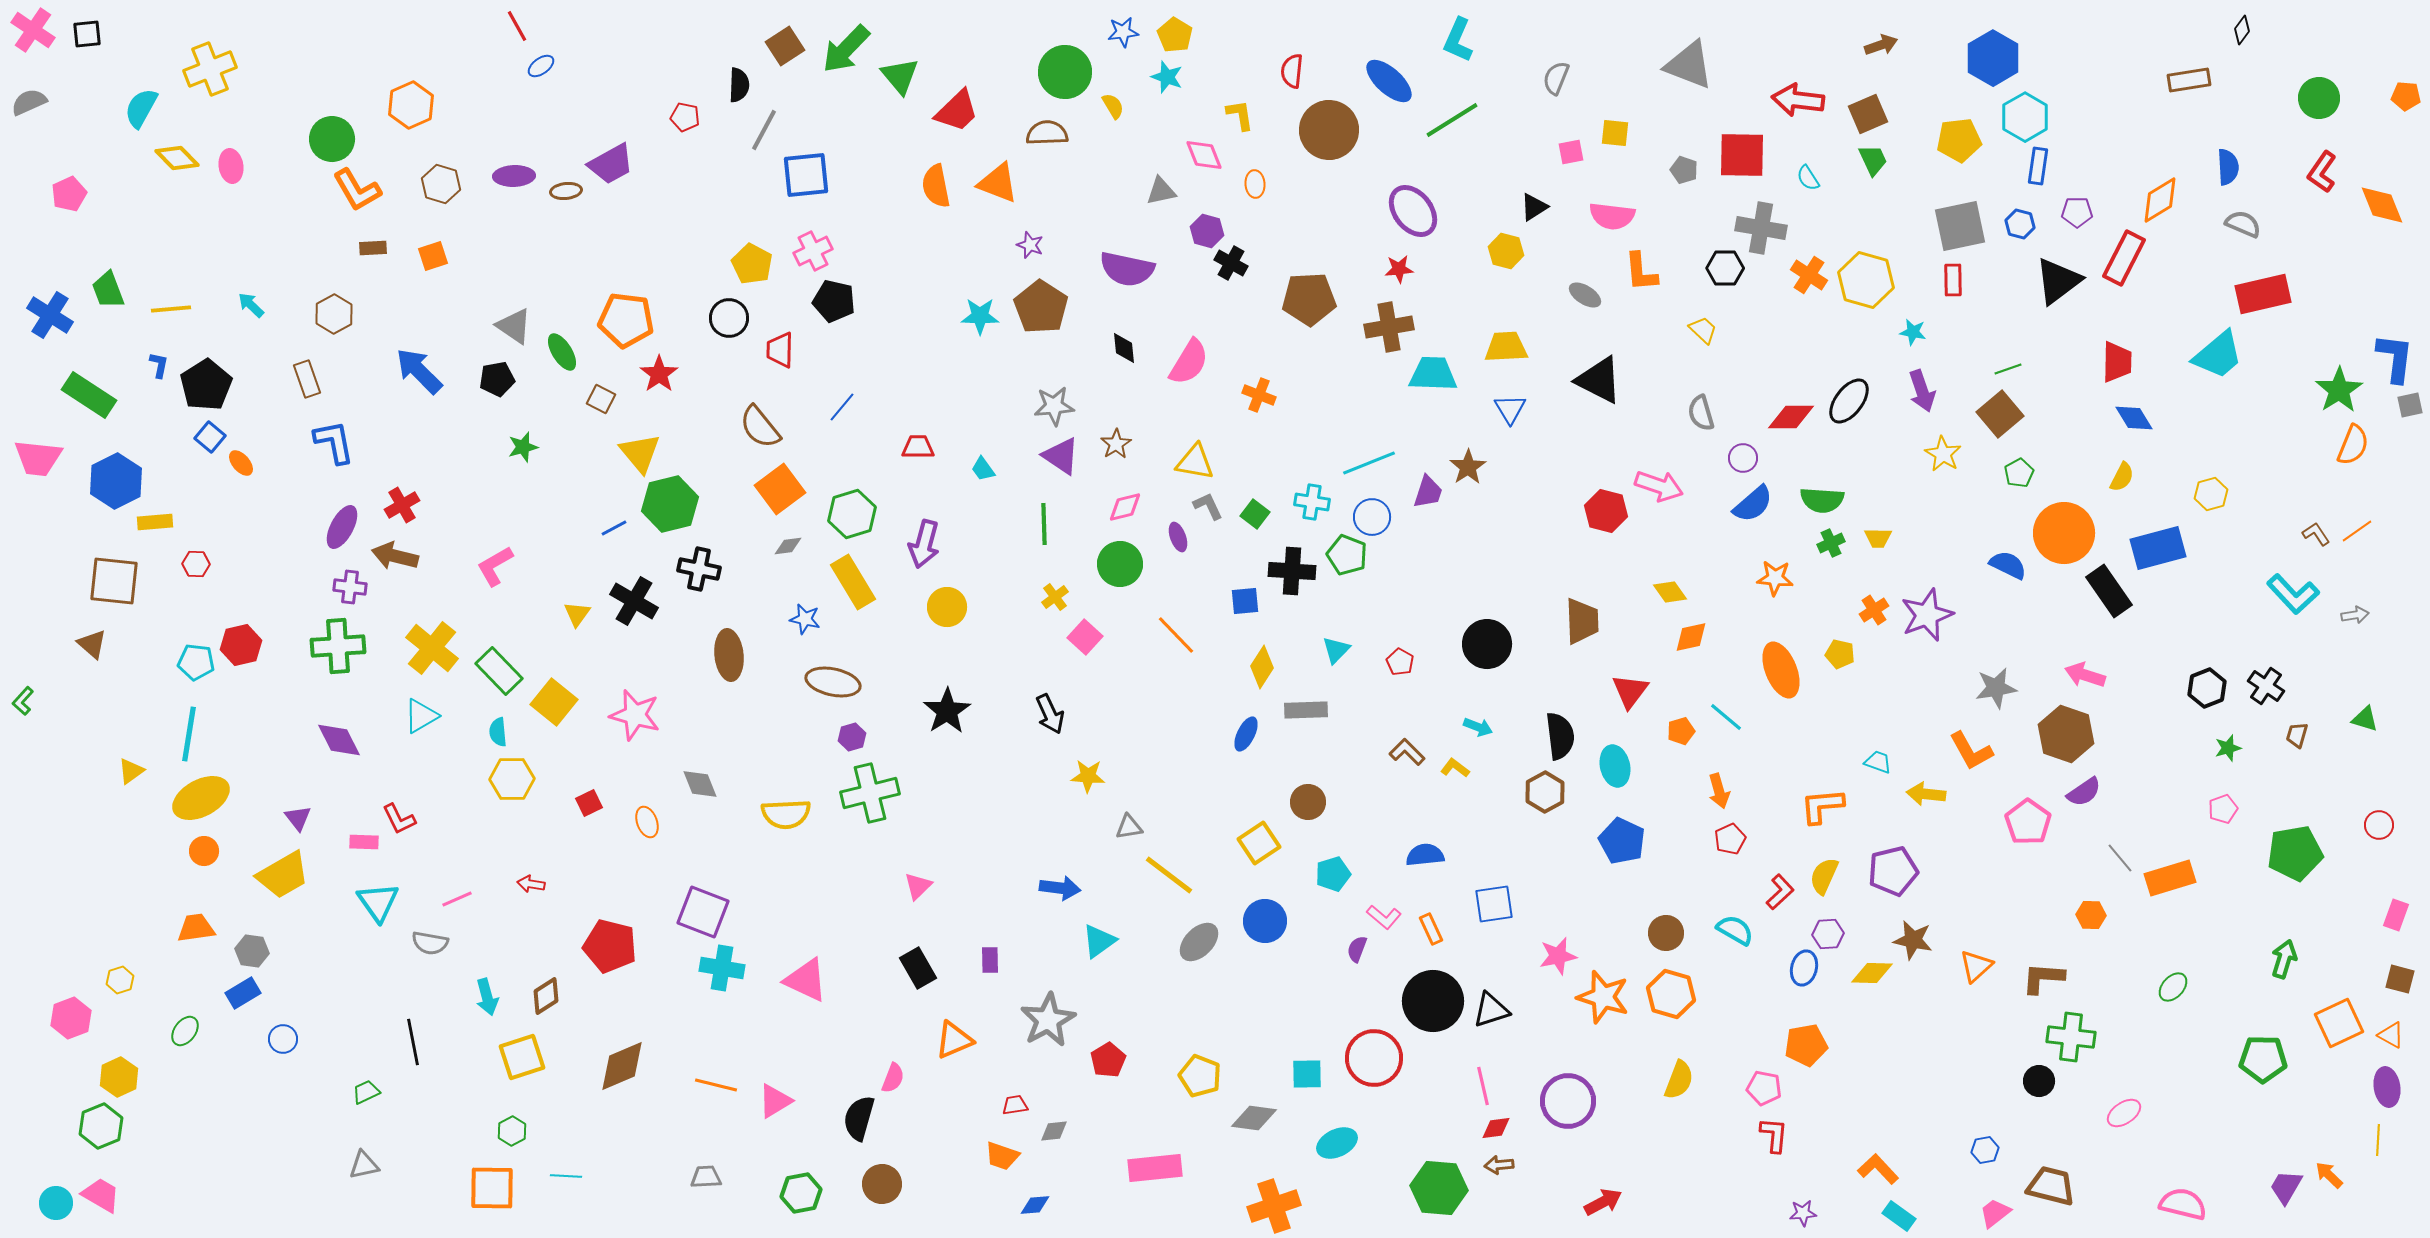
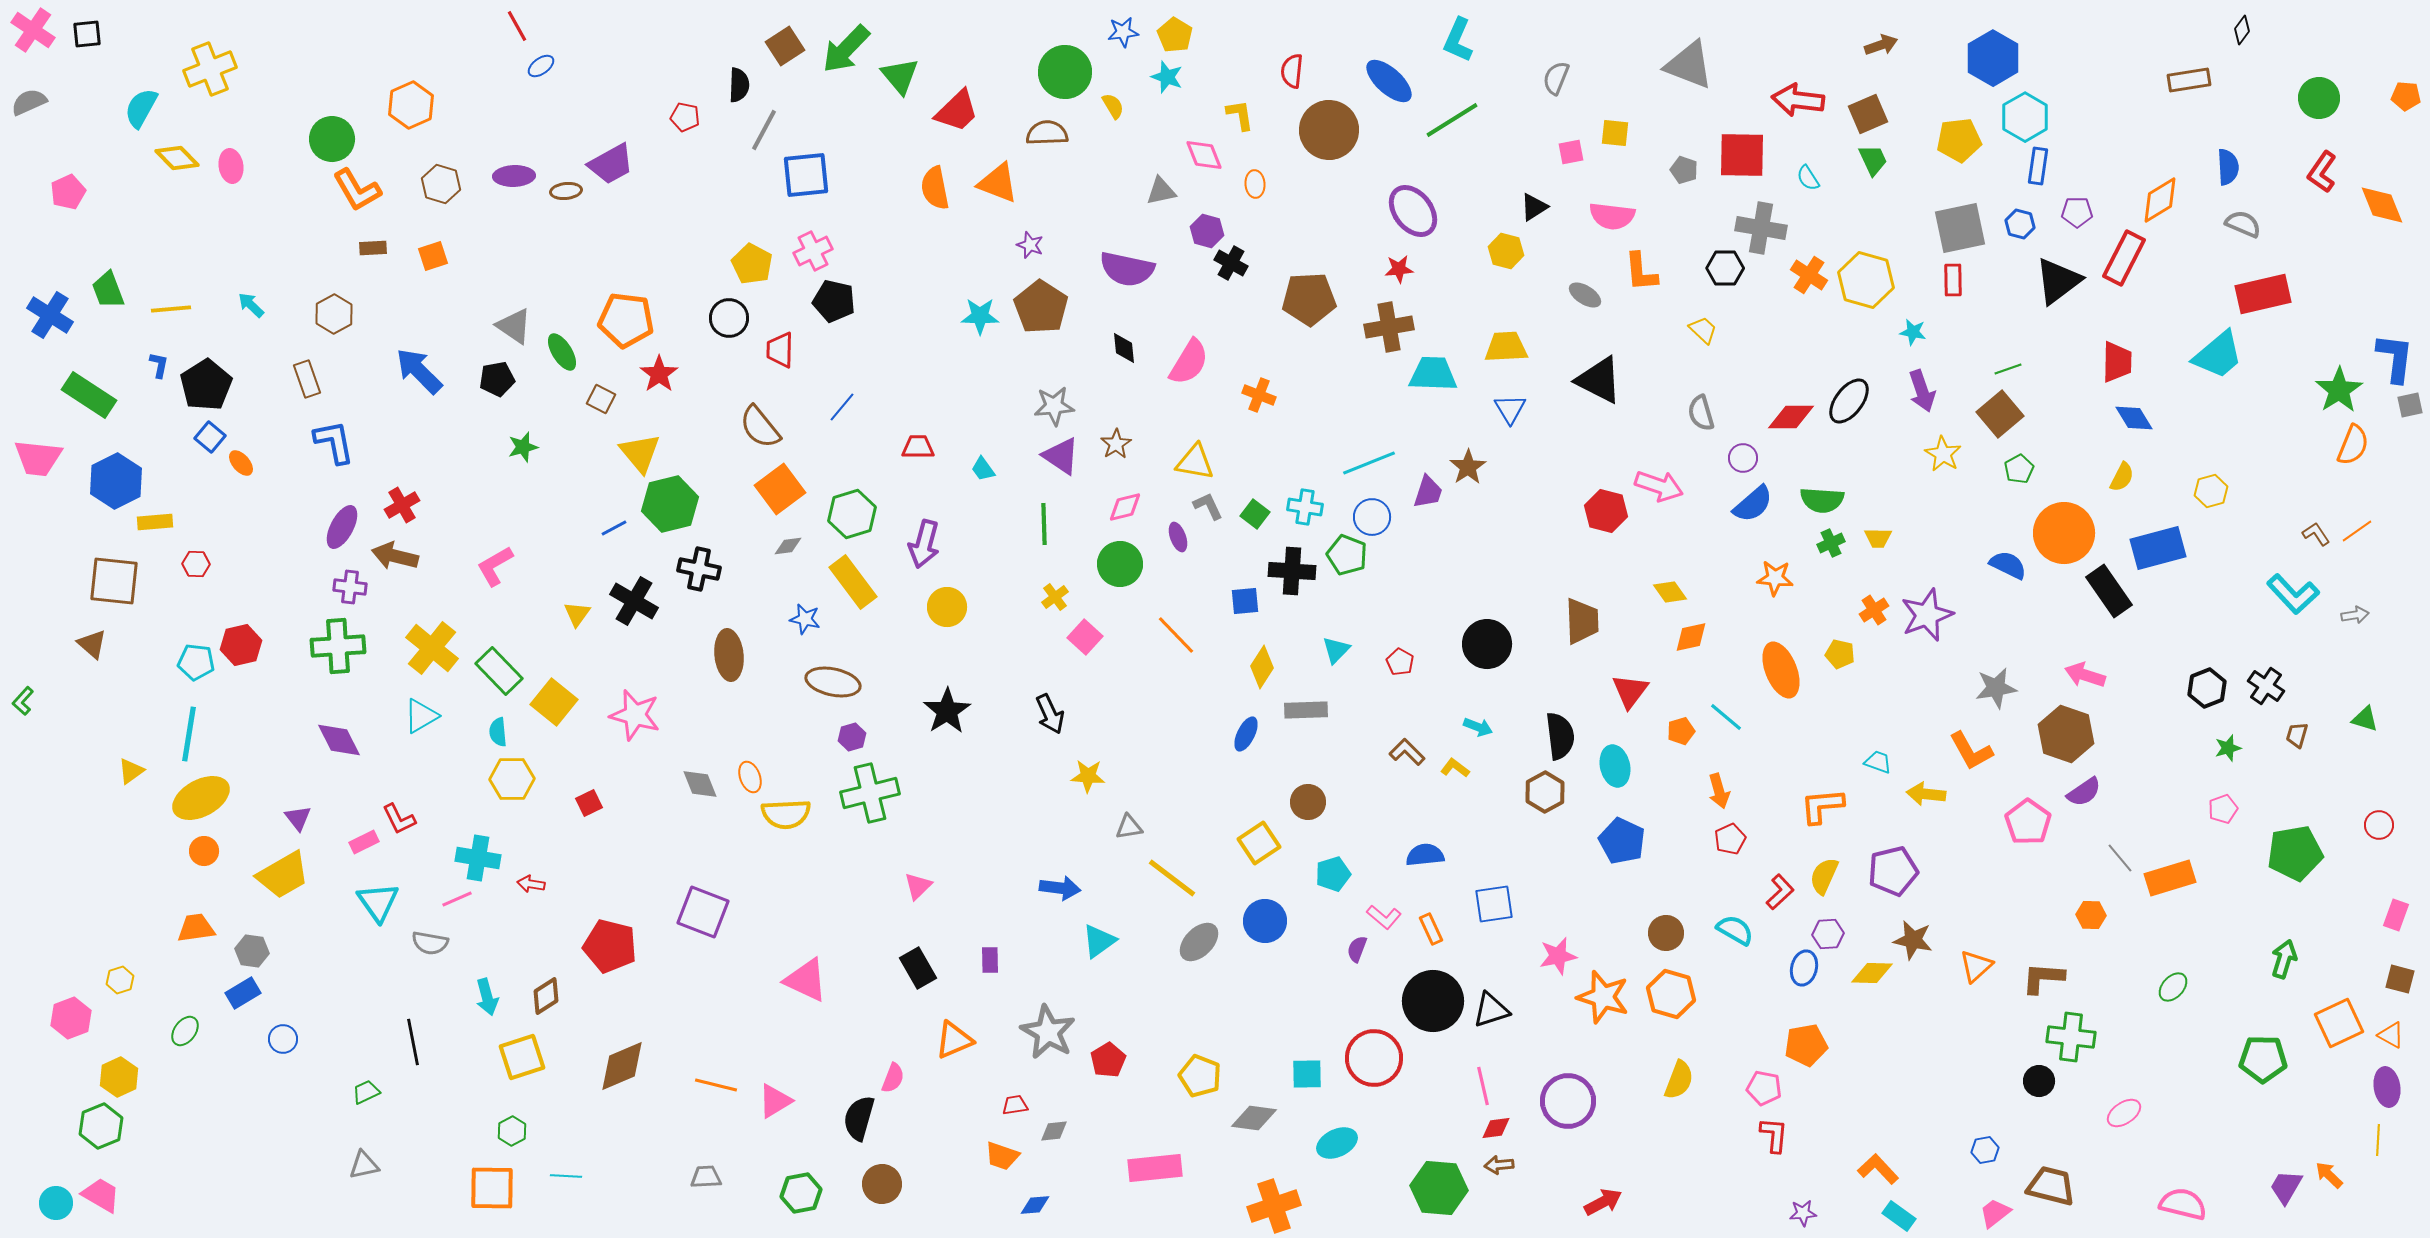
orange semicircle at (936, 186): moved 1 px left, 2 px down
pink pentagon at (69, 194): moved 1 px left, 2 px up
gray square at (1960, 226): moved 2 px down
green pentagon at (2019, 473): moved 4 px up
yellow hexagon at (2211, 494): moved 3 px up
cyan cross at (1312, 502): moved 7 px left, 5 px down
yellow rectangle at (853, 582): rotated 6 degrees counterclockwise
orange ellipse at (647, 822): moved 103 px right, 45 px up
pink rectangle at (364, 842): rotated 28 degrees counterclockwise
yellow line at (1169, 875): moved 3 px right, 3 px down
cyan cross at (722, 968): moved 244 px left, 110 px up
gray star at (1048, 1020): moved 12 px down; rotated 14 degrees counterclockwise
